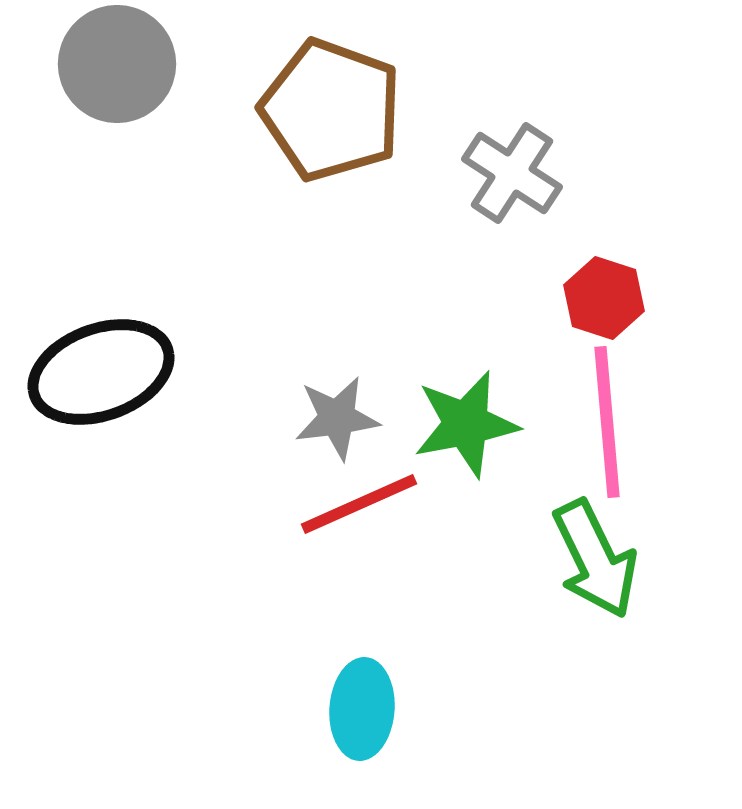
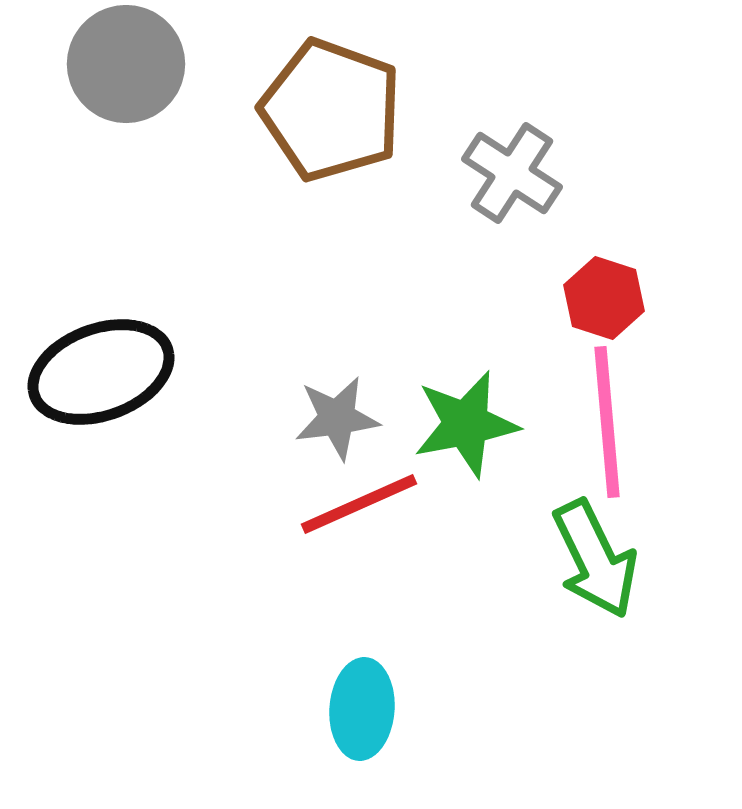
gray circle: moved 9 px right
